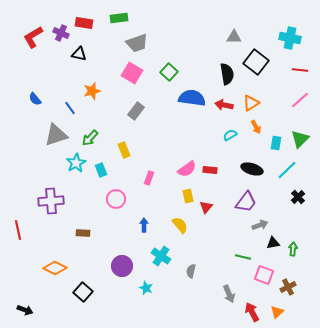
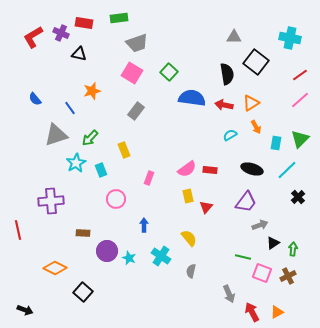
red line at (300, 70): moved 5 px down; rotated 42 degrees counterclockwise
yellow semicircle at (180, 225): moved 9 px right, 13 px down
black triangle at (273, 243): rotated 24 degrees counterclockwise
purple circle at (122, 266): moved 15 px left, 15 px up
pink square at (264, 275): moved 2 px left, 2 px up
brown cross at (288, 287): moved 11 px up
cyan star at (146, 288): moved 17 px left, 30 px up
orange triangle at (277, 312): rotated 16 degrees clockwise
